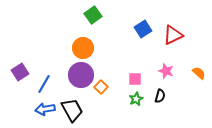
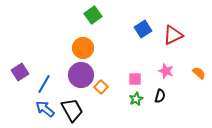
blue arrow: rotated 48 degrees clockwise
